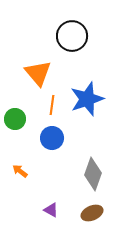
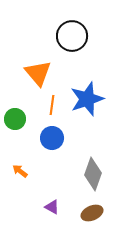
purple triangle: moved 1 px right, 3 px up
